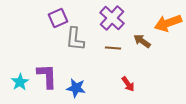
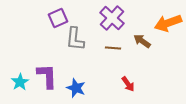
blue star: rotated 12 degrees clockwise
